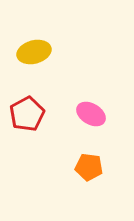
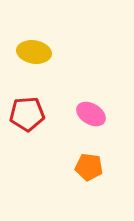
yellow ellipse: rotated 24 degrees clockwise
red pentagon: rotated 24 degrees clockwise
